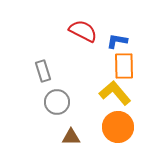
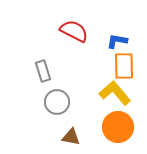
red semicircle: moved 9 px left
brown triangle: rotated 12 degrees clockwise
